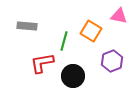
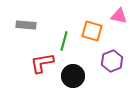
gray rectangle: moved 1 px left, 1 px up
orange square: moved 1 px right; rotated 15 degrees counterclockwise
